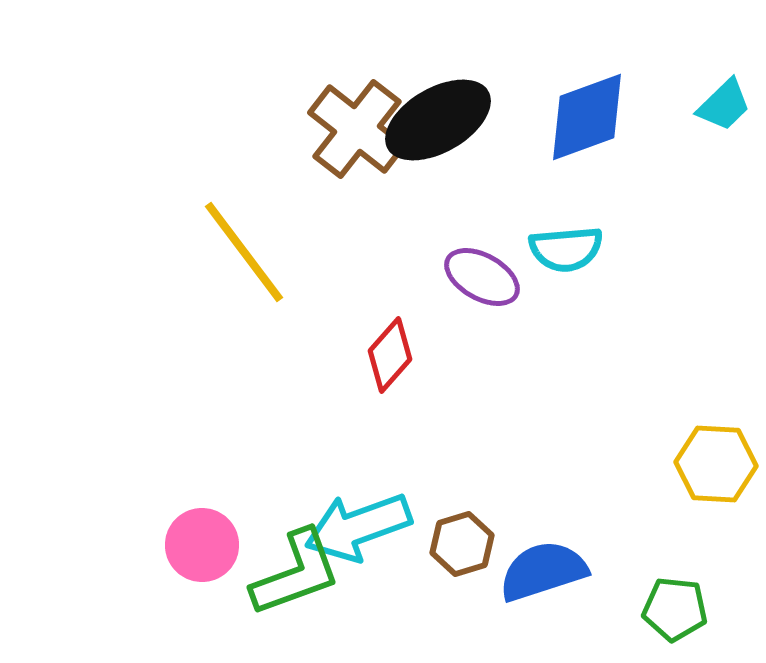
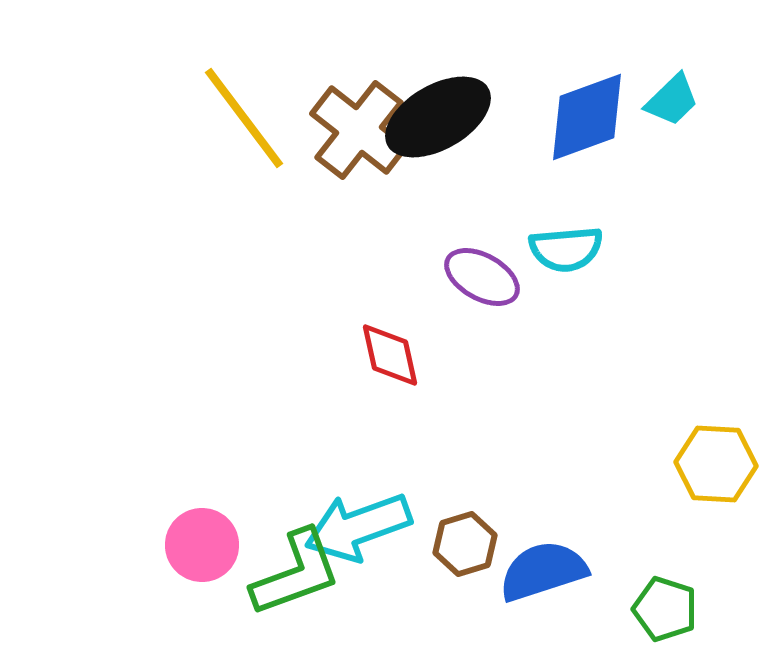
cyan trapezoid: moved 52 px left, 5 px up
black ellipse: moved 3 px up
brown cross: moved 2 px right, 1 px down
yellow line: moved 134 px up
red diamond: rotated 54 degrees counterclockwise
brown hexagon: moved 3 px right
green pentagon: moved 10 px left; rotated 12 degrees clockwise
